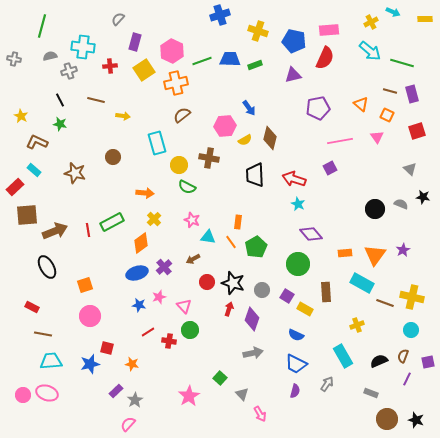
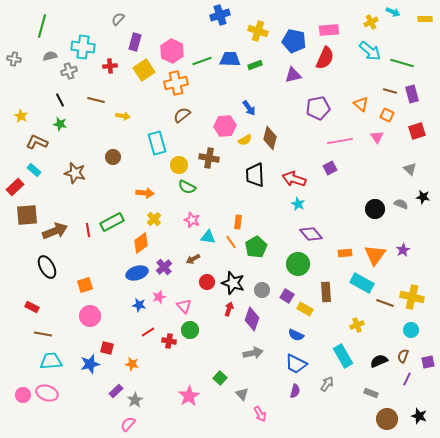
black star at (416, 420): moved 3 px right, 4 px up
